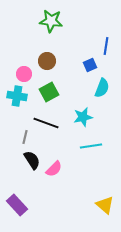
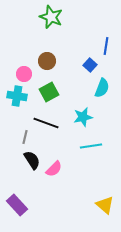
green star: moved 4 px up; rotated 15 degrees clockwise
blue square: rotated 24 degrees counterclockwise
